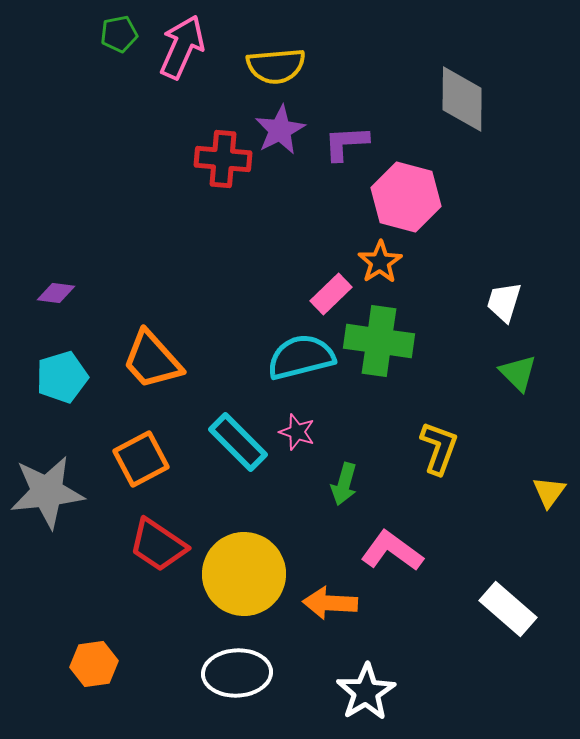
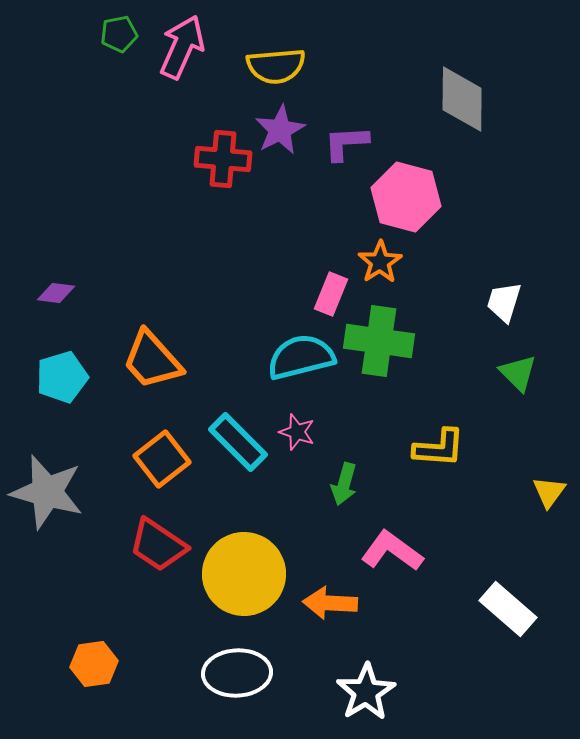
pink rectangle: rotated 24 degrees counterclockwise
yellow L-shape: rotated 74 degrees clockwise
orange square: moved 21 px right; rotated 10 degrees counterclockwise
gray star: rotated 22 degrees clockwise
